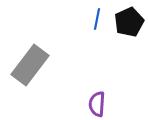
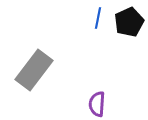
blue line: moved 1 px right, 1 px up
gray rectangle: moved 4 px right, 5 px down
